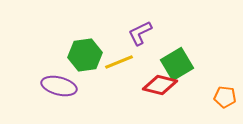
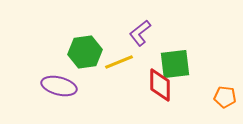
purple L-shape: rotated 12 degrees counterclockwise
green hexagon: moved 3 px up
green square: moved 2 px left; rotated 24 degrees clockwise
red diamond: rotated 76 degrees clockwise
